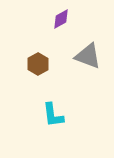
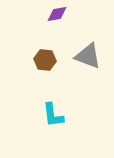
purple diamond: moved 4 px left, 5 px up; rotated 20 degrees clockwise
brown hexagon: moved 7 px right, 4 px up; rotated 25 degrees counterclockwise
